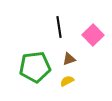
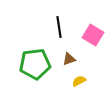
pink square: rotated 15 degrees counterclockwise
green pentagon: moved 3 px up
yellow semicircle: moved 12 px right
